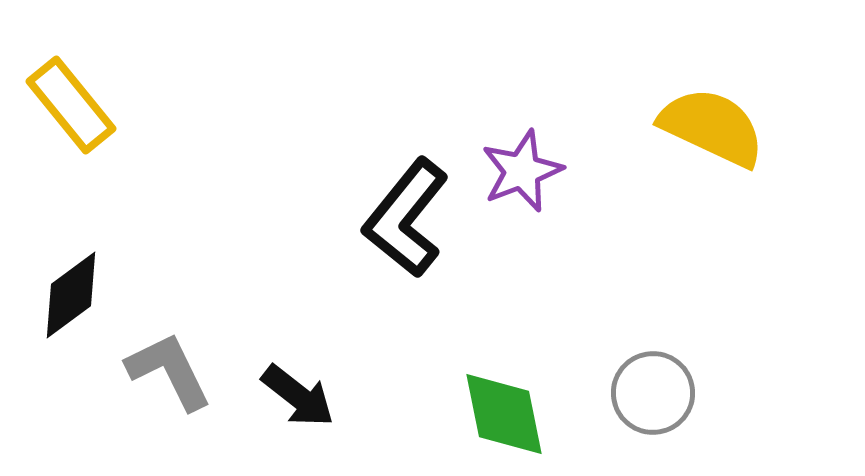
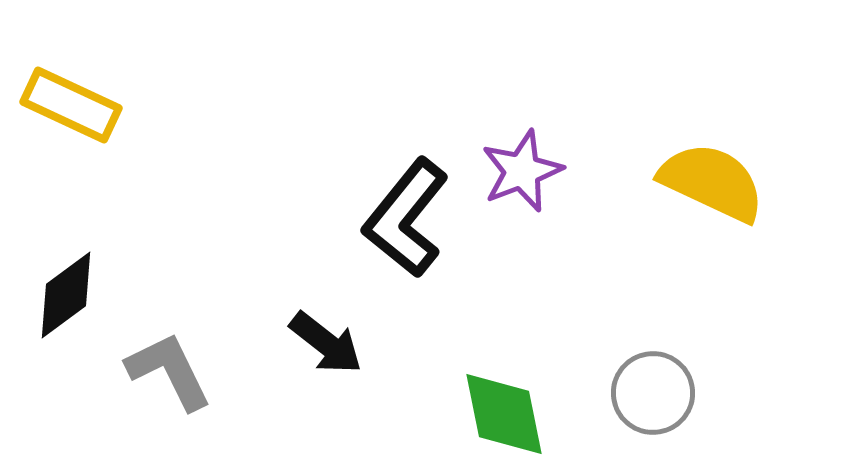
yellow rectangle: rotated 26 degrees counterclockwise
yellow semicircle: moved 55 px down
black diamond: moved 5 px left
black arrow: moved 28 px right, 53 px up
